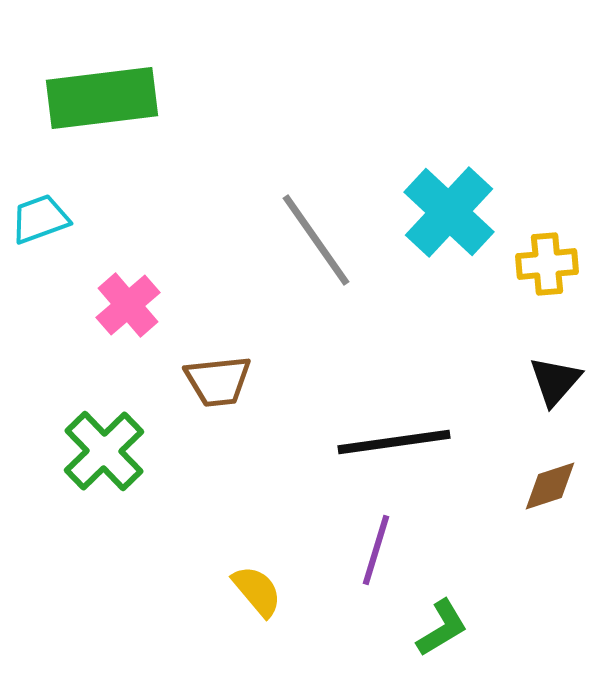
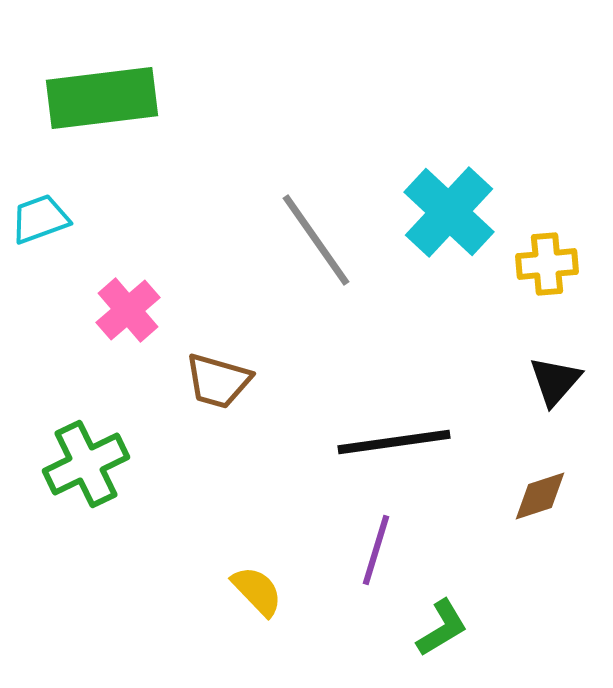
pink cross: moved 5 px down
brown trapezoid: rotated 22 degrees clockwise
green cross: moved 18 px left, 13 px down; rotated 18 degrees clockwise
brown diamond: moved 10 px left, 10 px down
yellow semicircle: rotated 4 degrees counterclockwise
